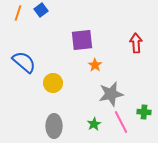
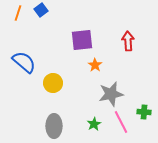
red arrow: moved 8 px left, 2 px up
